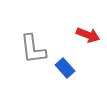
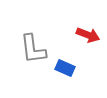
blue rectangle: rotated 24 degrees counterclockwise
